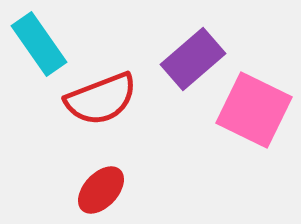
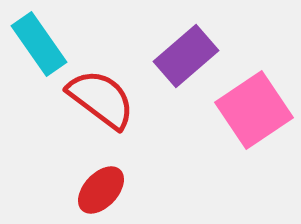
purple rectangle: moved 7 px left, 3 px up
red semicircle: rotated 122 degrees counterclockwise
pink square: rotated 30 degrees clockwise
